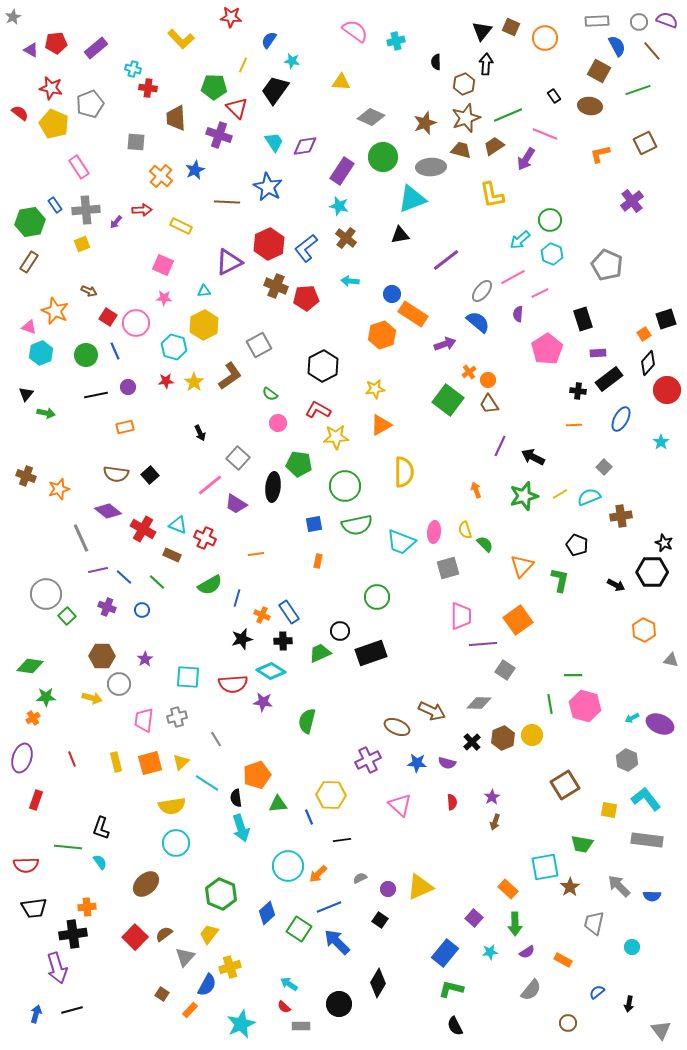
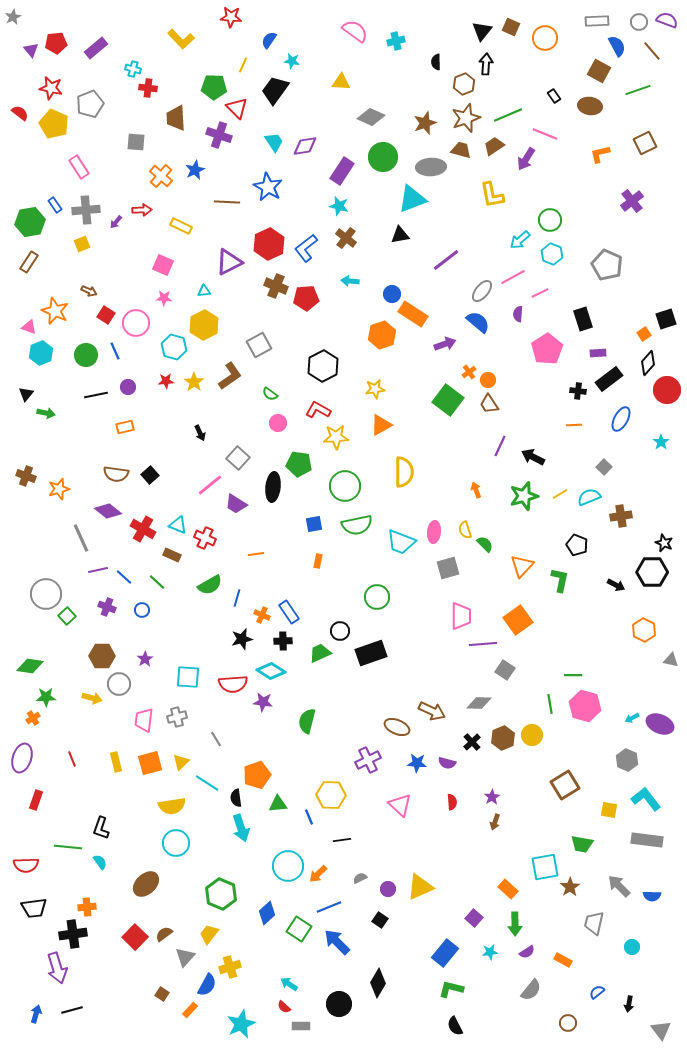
purple triangle at (31, 50): rotated 21 degrees clockwise
red square at (108, 317): moved 2 px left, 2 px up
